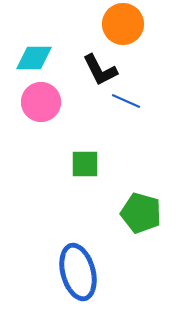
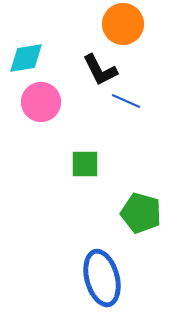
cyan diamond: moved 8 px left; rotated 9 degrees counterclockwise
blue ellipse: moved 24 px right, 6 px down
